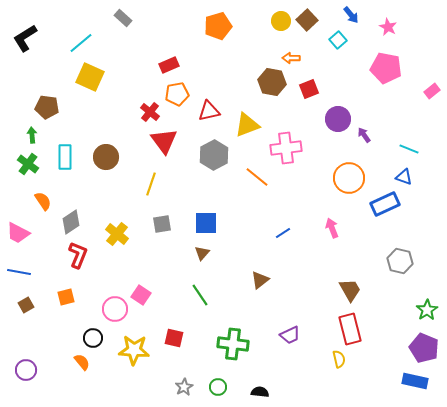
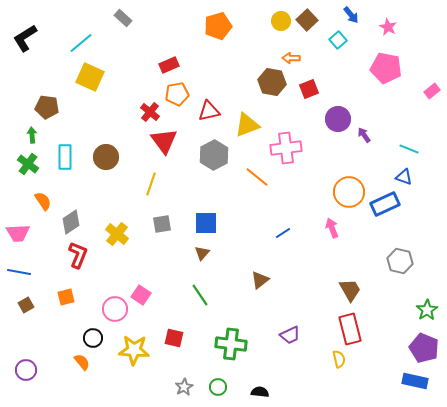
orange circle at (349, 178): moved 14 px down
pink trapezoid at (18, 233): rotated 30 degrees counterclockwise
green cross at (233, 344): moved 2 px left
